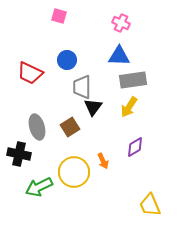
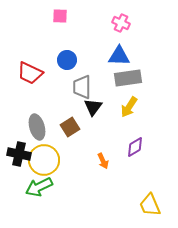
pink square: moved 1 px right; rotated 14 degrees counterclockwise
gray rectangle: moved 5 px left, 2 px up
yellow circle: moved 30 px left, 12 px up
